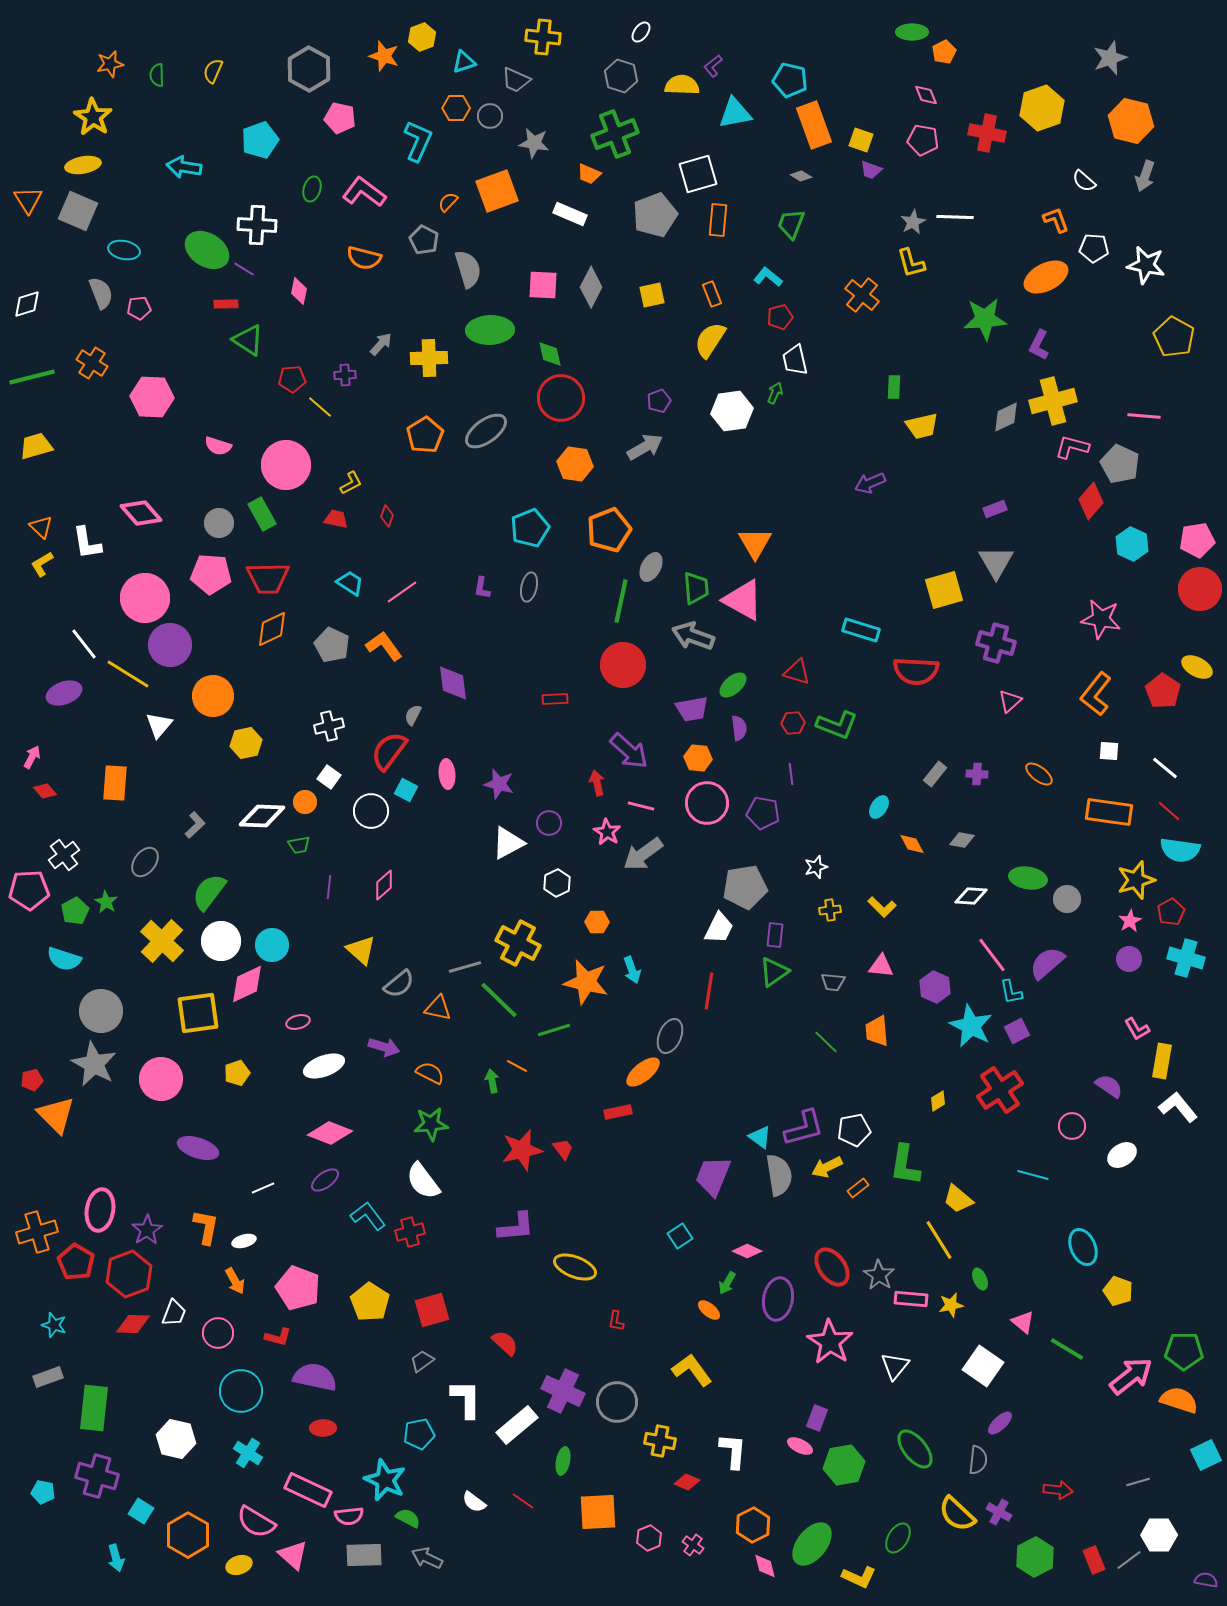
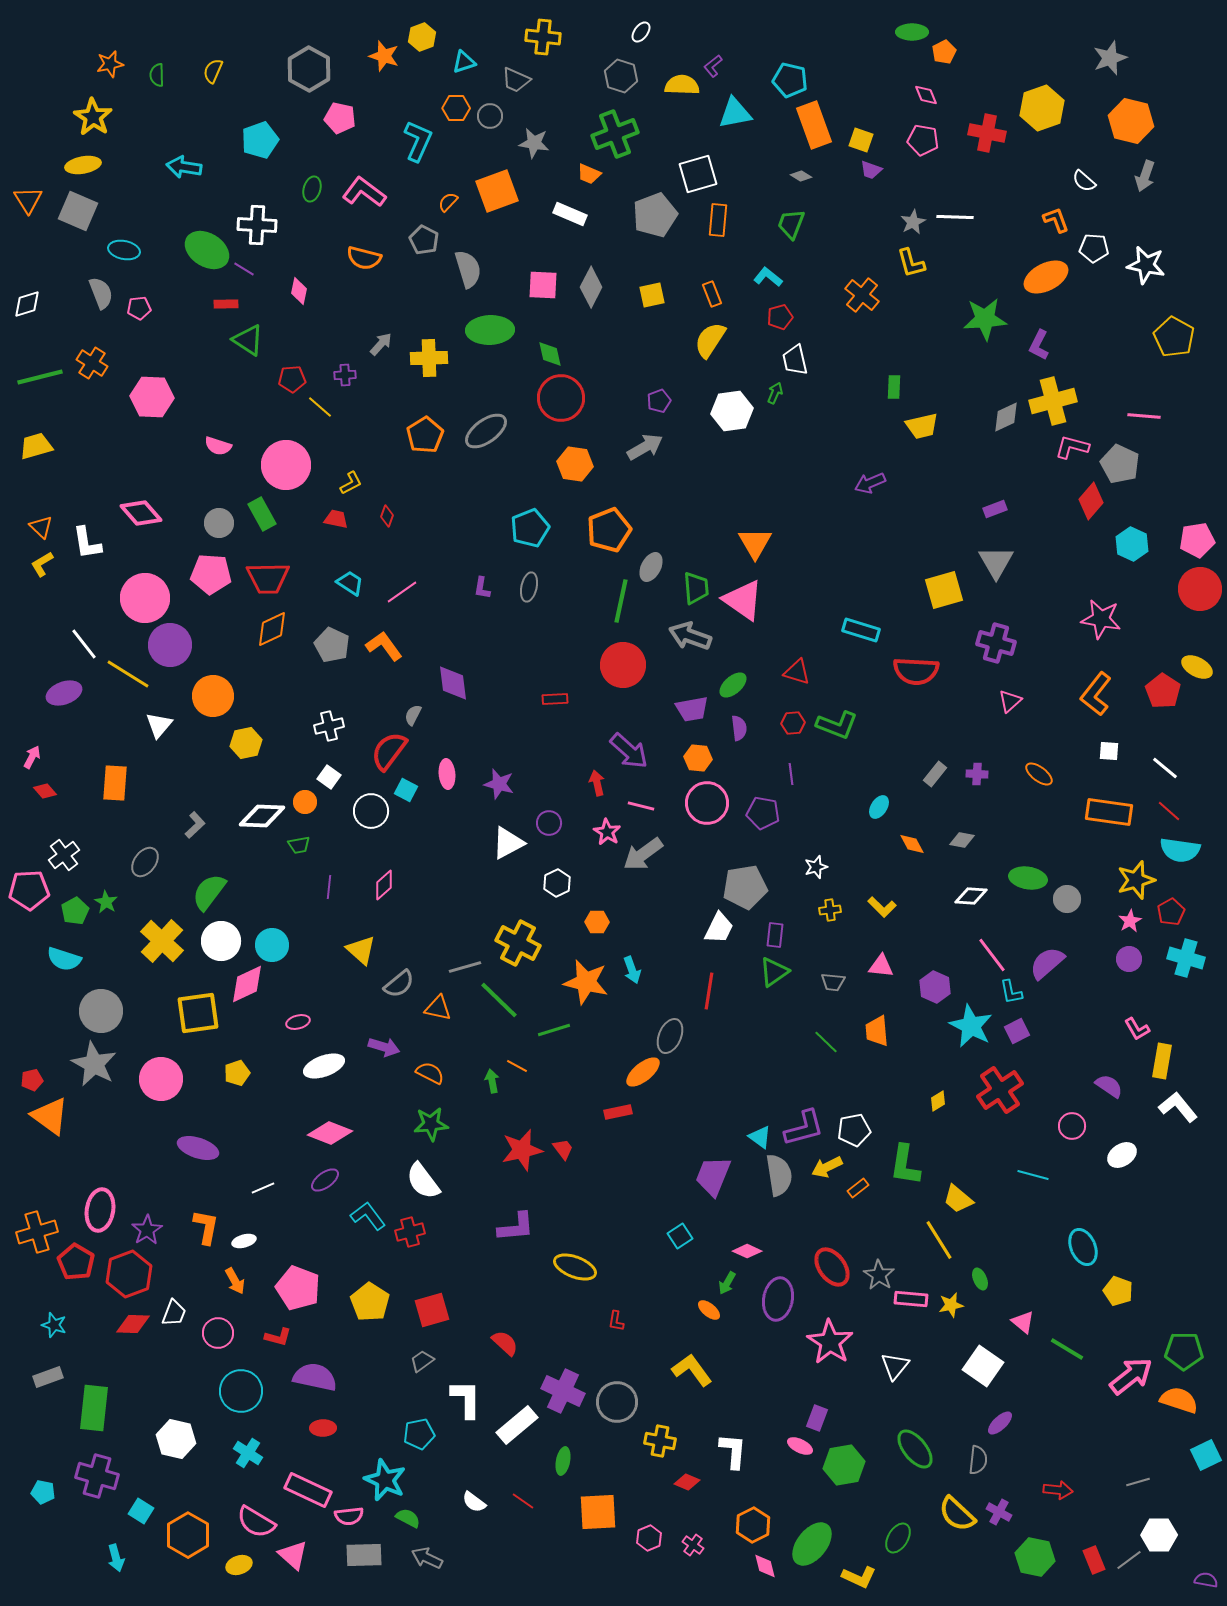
green line at (32, 377): moved 8 px right
pink triangle at (743, 600): rotated 6 degrees clockwise
gray arrow at (693, 636): moved 3 px left
orange triangle at (56, 1115): moved 6 px left, 1 px down; rotated 9 degrees counterclockwise
green hexagon at (1035, 1557): rotated 21 degrees counterclockwise
